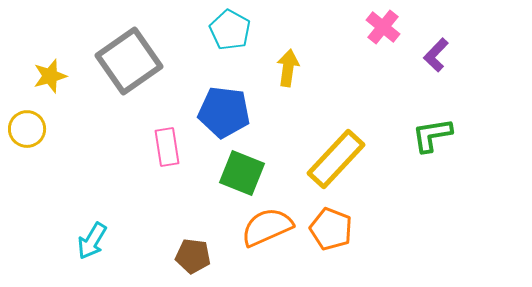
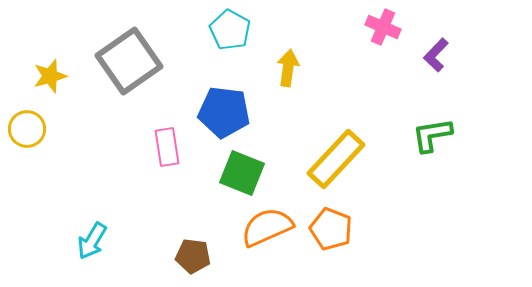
pink cross: rotated 16 degrees counterclockwise
